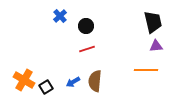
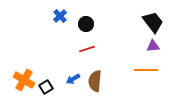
black trapezoid: rotated 25 degrees counterclockwise
black circle: moved 2 px up
purple triangle: moved 3 px left
blue arrow: moved 3 px up
